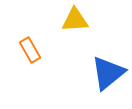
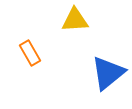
orange rectangle: moved 3 px down
